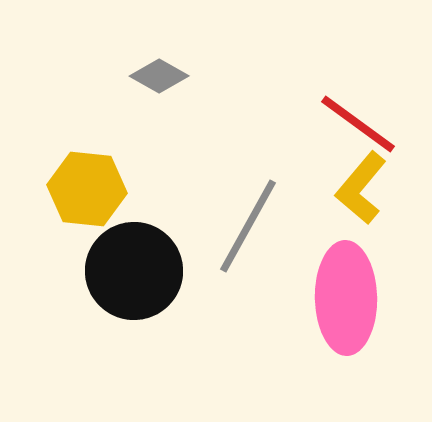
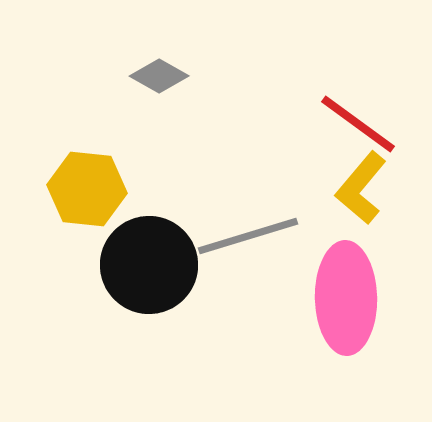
gray line: moved 10 px down; rotated 44 degrees clockwise
black circle: moved 15 px right, 6 px up
